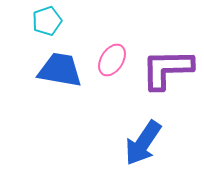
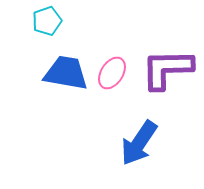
pink ellipse: moved 13 px down
blue trapezoid: moved 6 px right, 3 px down
blue arrow: moved 4 px left
